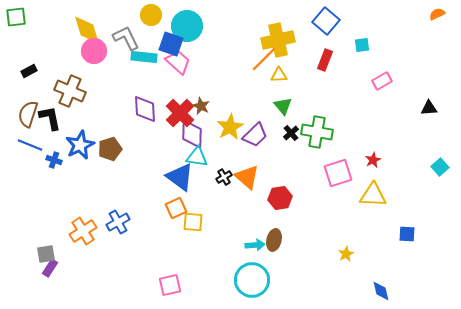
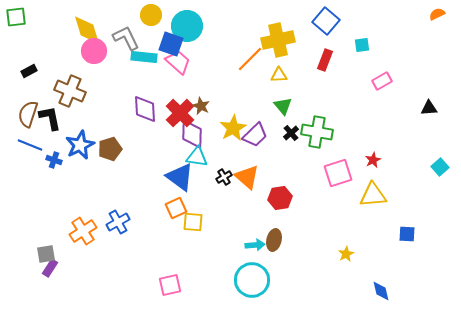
orange line at (264, 59): moved 14 px left
yellow star at (230, 127): moved 3 px right, 1 px down
yellow triangle at (373, 195): rotated 8 degrees counterclockwise
